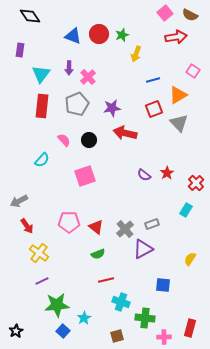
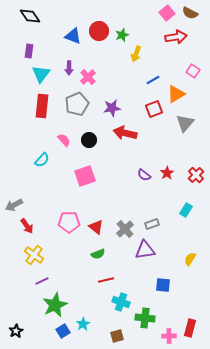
pink square at (165, 13): moved 2 px right
brown semicircle at (190, 15): moved 2 px up
red circle at (99, 34): moved 3 px up
purple rectangle at (20, 50): moved 9 px right, 1 px down
blue line at (153, 80): rotated 16 degrees counterclockwise
orange triangle at (178, 95): moved 2 px left, 1 px up
gray triangle at (179, 123): moved 6 px right; rotated 24 degrees clockwise
red cross at (196, 183): moved 8 px up
gray arrow at (19, 201): moved 5 px left, 4 px down
purple triangle at (143, 249): moved 2 px right, 1 px down; rotated 20 degrees clockwise
yellow cross at (39, 253): moved 5 px left, 2 px down
green star at (57, 305): moved 2 px left; rotated 20 degrees counterclockwise
cyan star at (84, 318): moved 1 px left, 6 px down
blue square at (63, 331): rotated 16 degrees clockwise
pink cross at (164, 337): moved 5 px right, 1 px up
